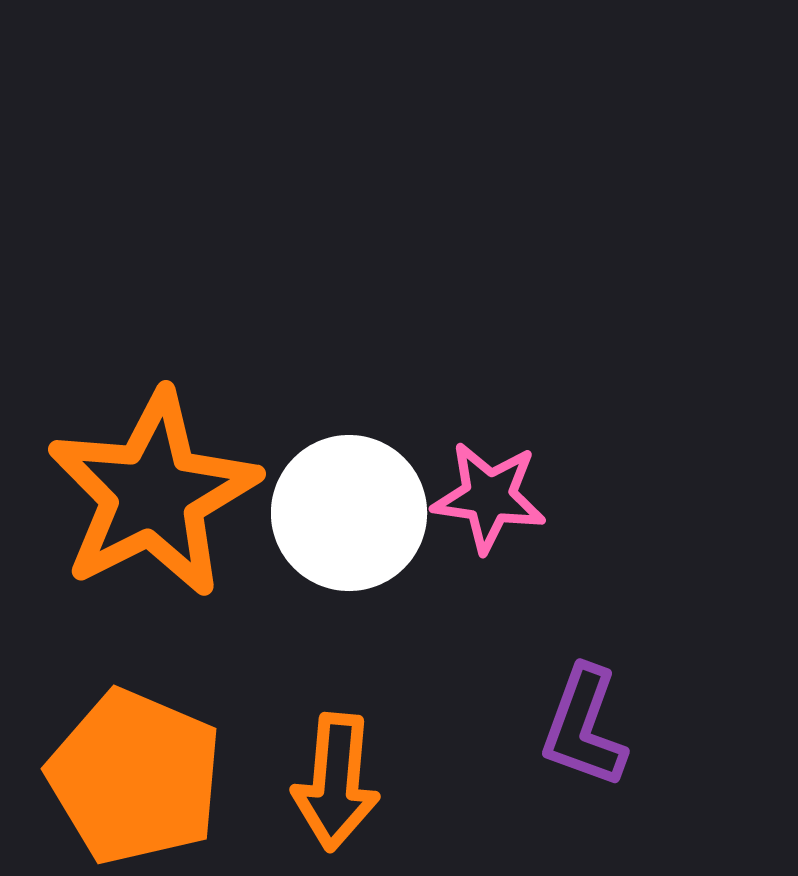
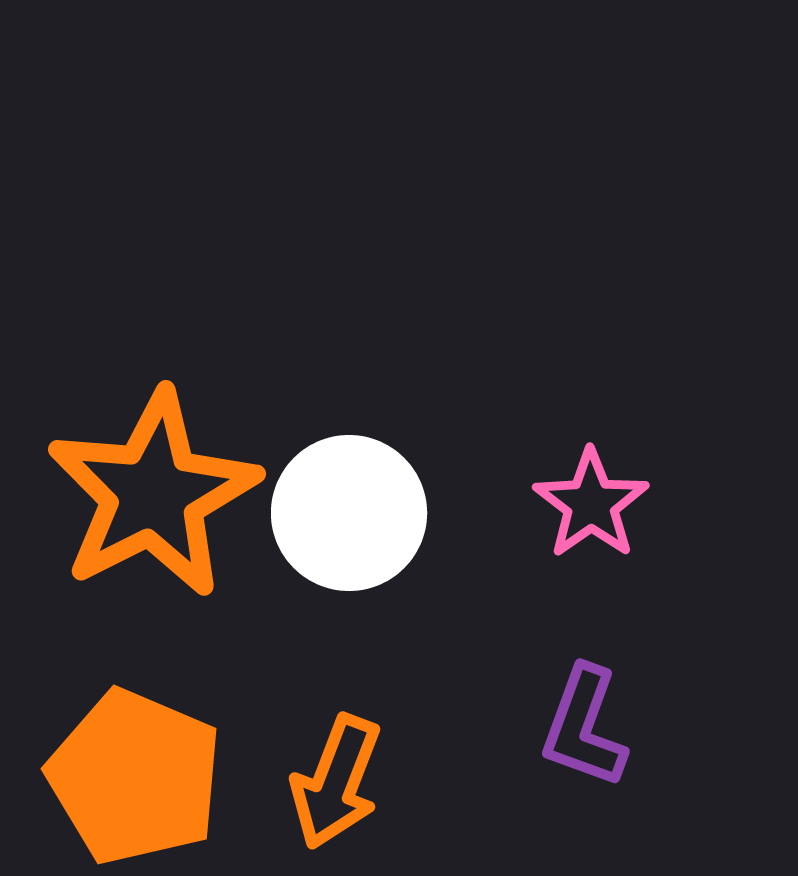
pink star: moved 102 px right, 7 px down; rotated 29 degrees clockwise
orange arrow: rotated 16 degrees clockwise
